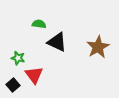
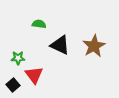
black triangle: moved 3 px right, 3 px down
brown star: moved 4 px left, 1 px up
green star: rotated 16 degrees counterclockwise
